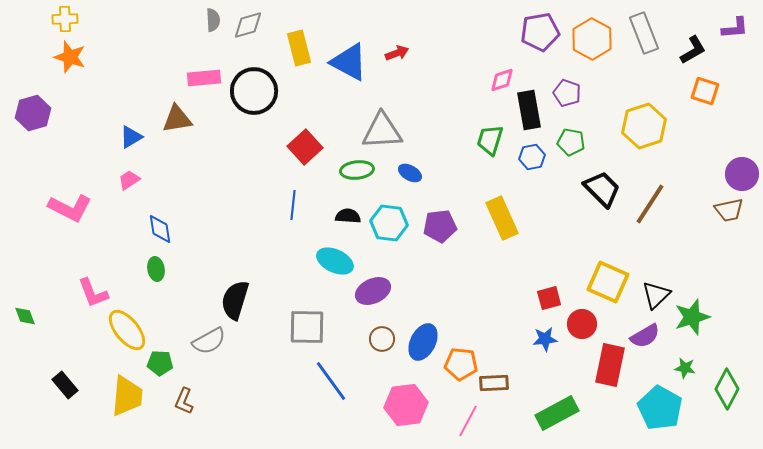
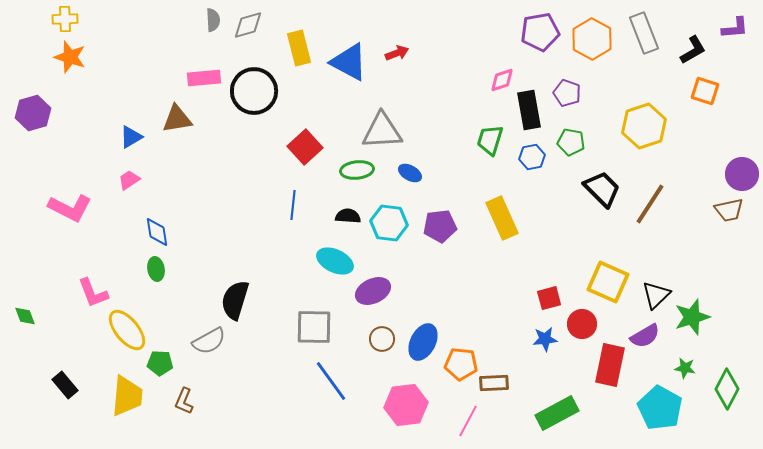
blue diamond at (160, 229): moved 3 px left, 3 px down
gray square at (307, 327): moved 7 px right
